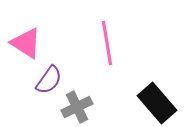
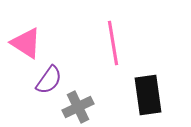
pink line: moved 6 px right
black rectangle: moved 9 px left, 8 px up; rotated 33 degrees clockwise
gray cross: moved 1 px right
